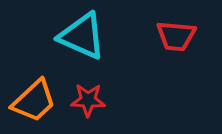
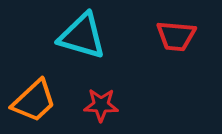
cyan triangle: rotated 8 degrees counterclockwise
red star: moved 13 px right, 5 px down
